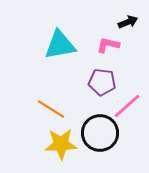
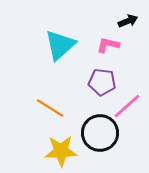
black arrow: moved 1 px up
cyan triangle: rotated 32 degrees counterclockwise
orange line: moved 1 px left, 1 px up
yellow star: moved 7 px down
